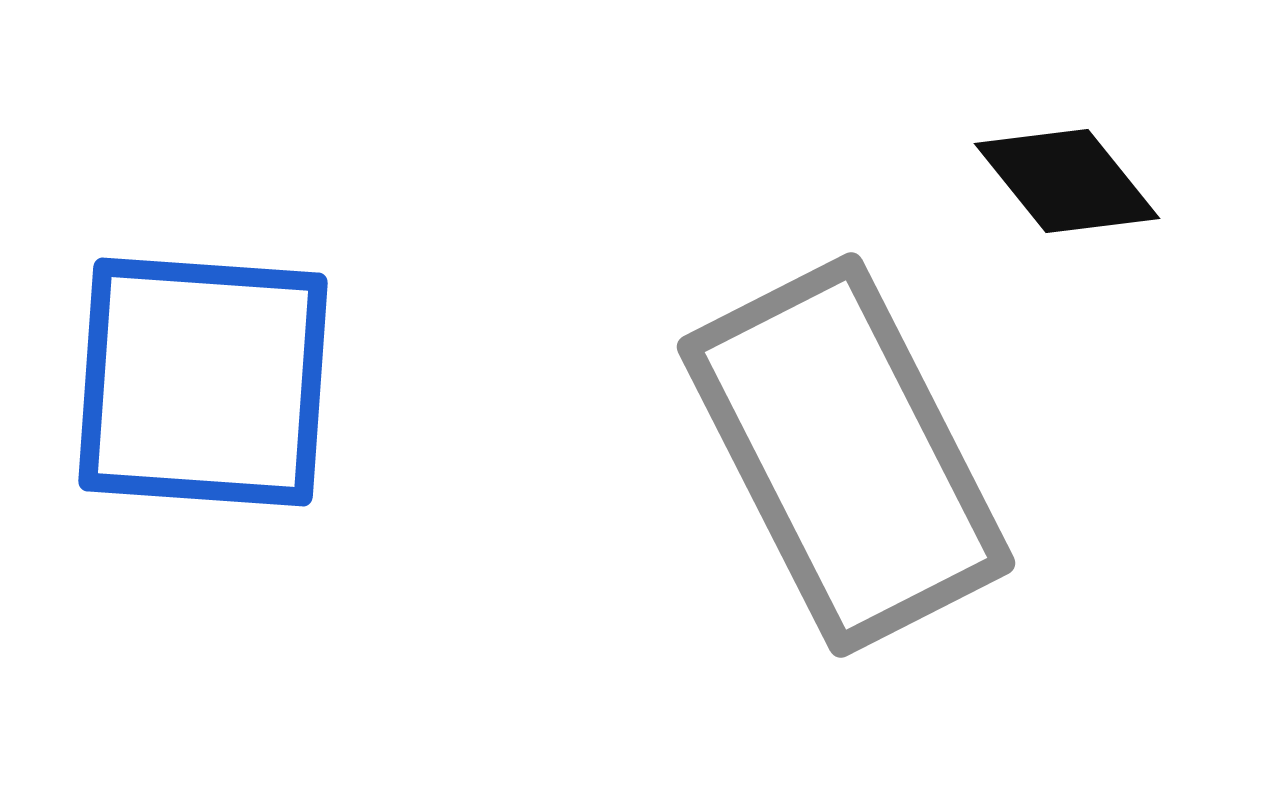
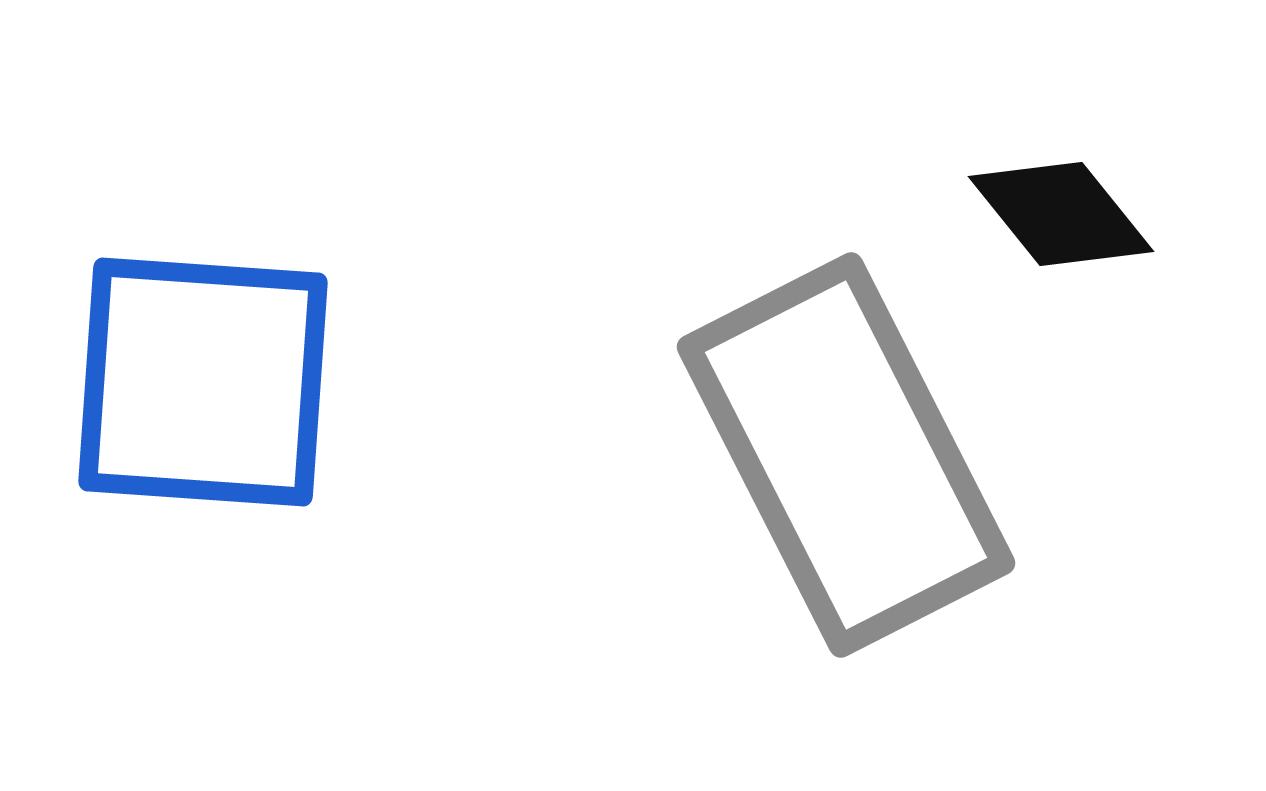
black diamond: moved 6 px left, 33 px down
